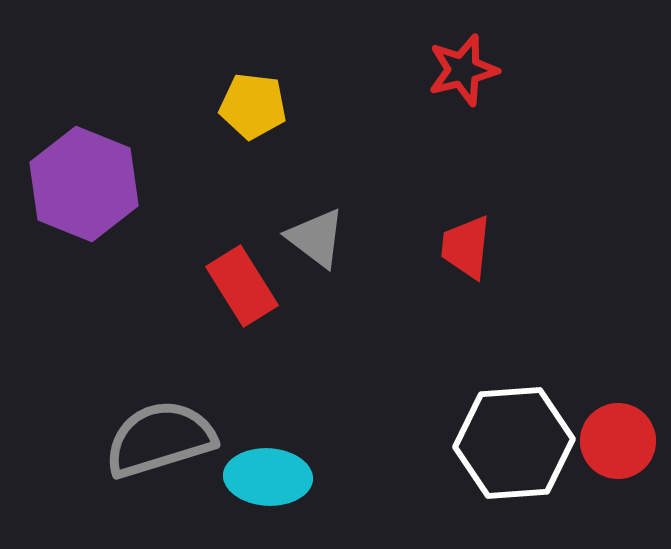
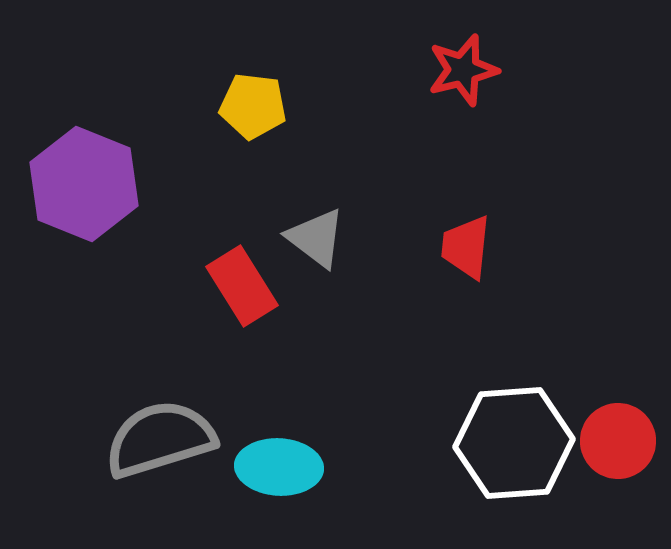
cyan ellipse: moved 11 px right, 10 px up
